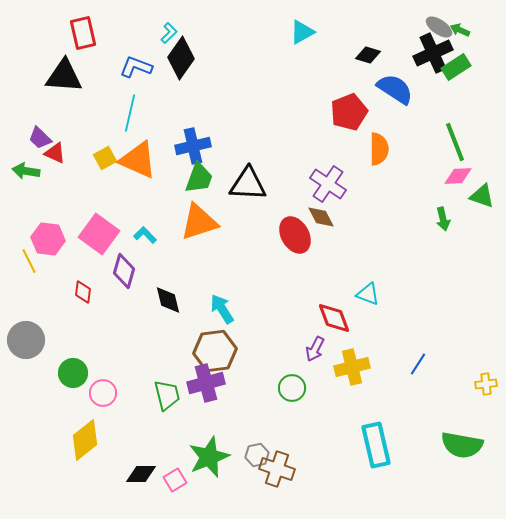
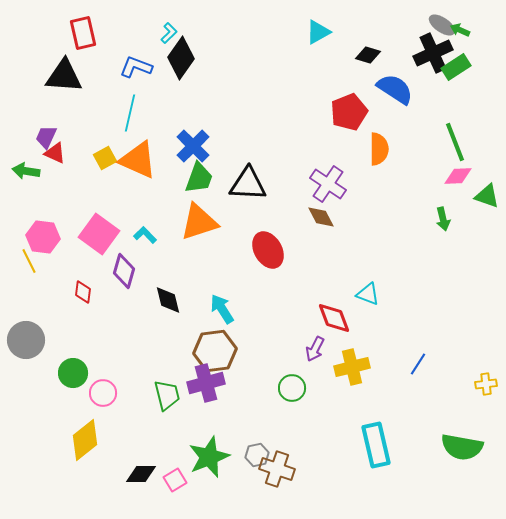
gray ellipse at (439, 27): moved 3 px right, 2 px up
cyan triangle at (302, 32): moved 16 px right
purple trapezoid at (40, 138): moved 6 px right, 1 px up; rotated 70 degrees clockwise
blue cross at (193, 146): rotated 32 degrees counterclockwise
green triangle at (482, 196): moved 5 px right
red ellipse at (295, 235): moved 27 px left, 15 px down
pink hexagon at (48, 239): moved 5 px left, 2 px up
green semicircle at (462, 445): moved 2 px down
